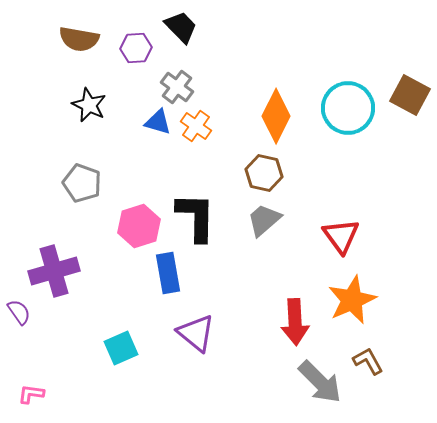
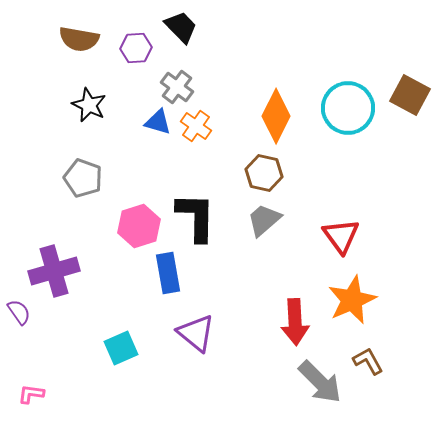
gray pentagon: moved 1 px right, 5 px up
